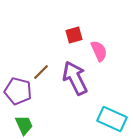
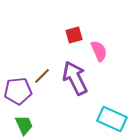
brown line: moved 1 px right, 4 px down
purple pentagon: rotated 20 degrees counterclockwise
